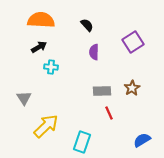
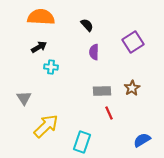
orange semicircle: moved 3 px up
